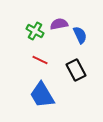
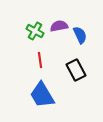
purple semicircle: moved 2 px down
red line: rotated 56 degrees clockwise
